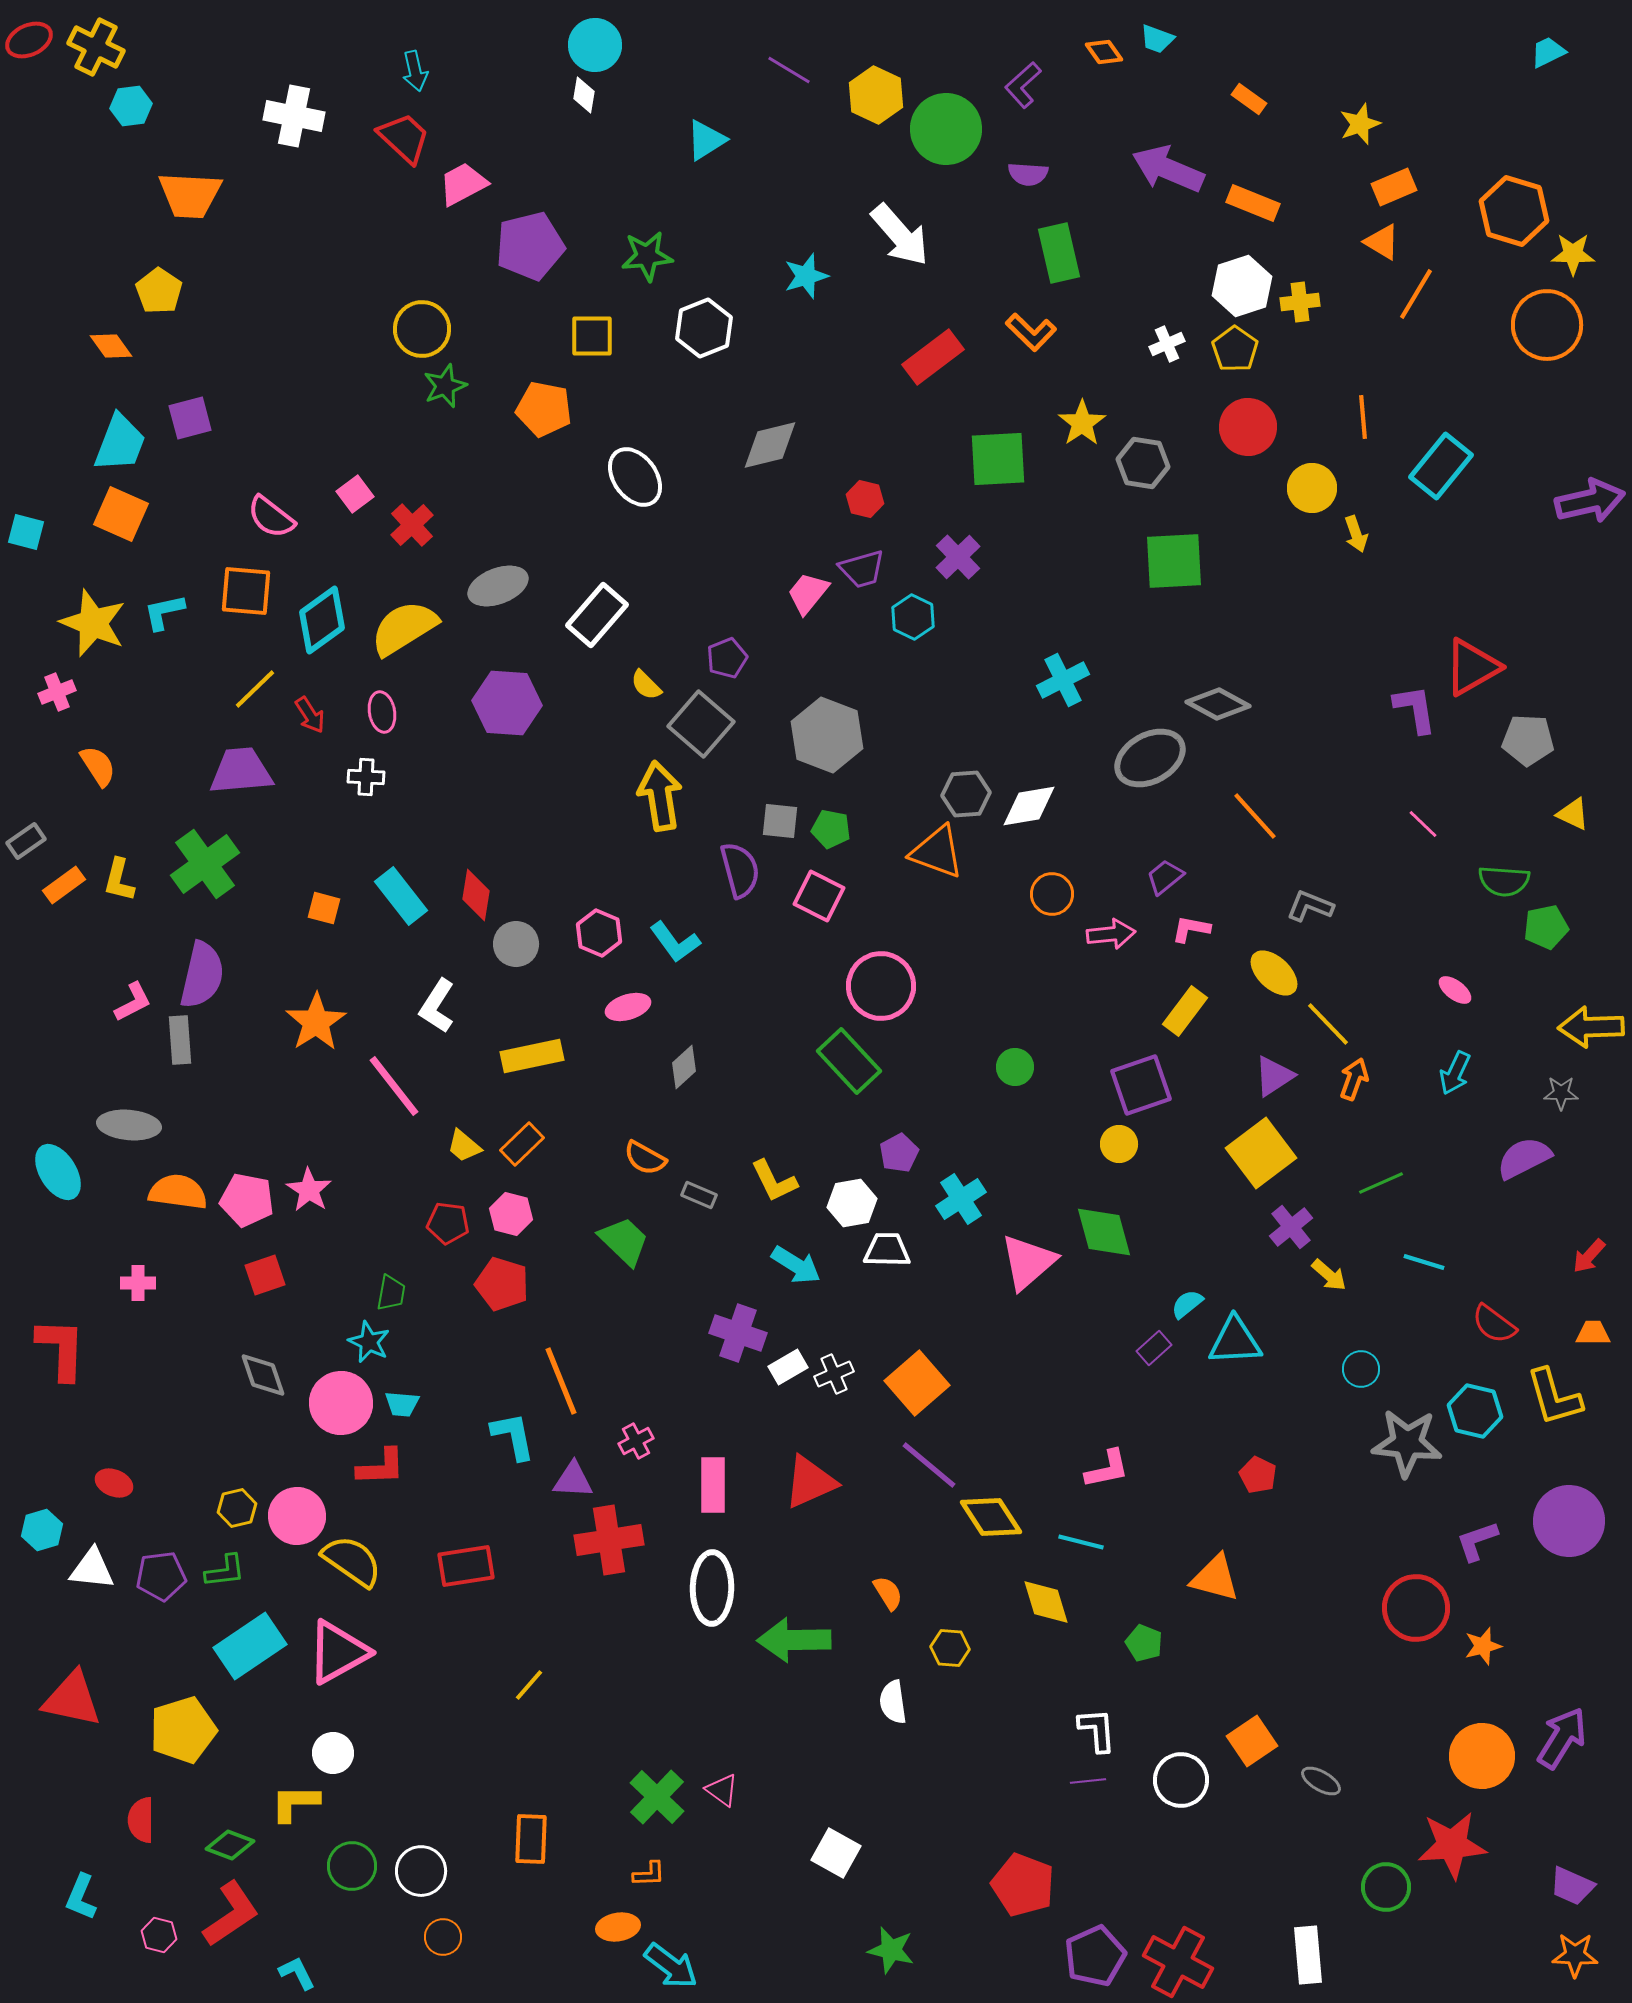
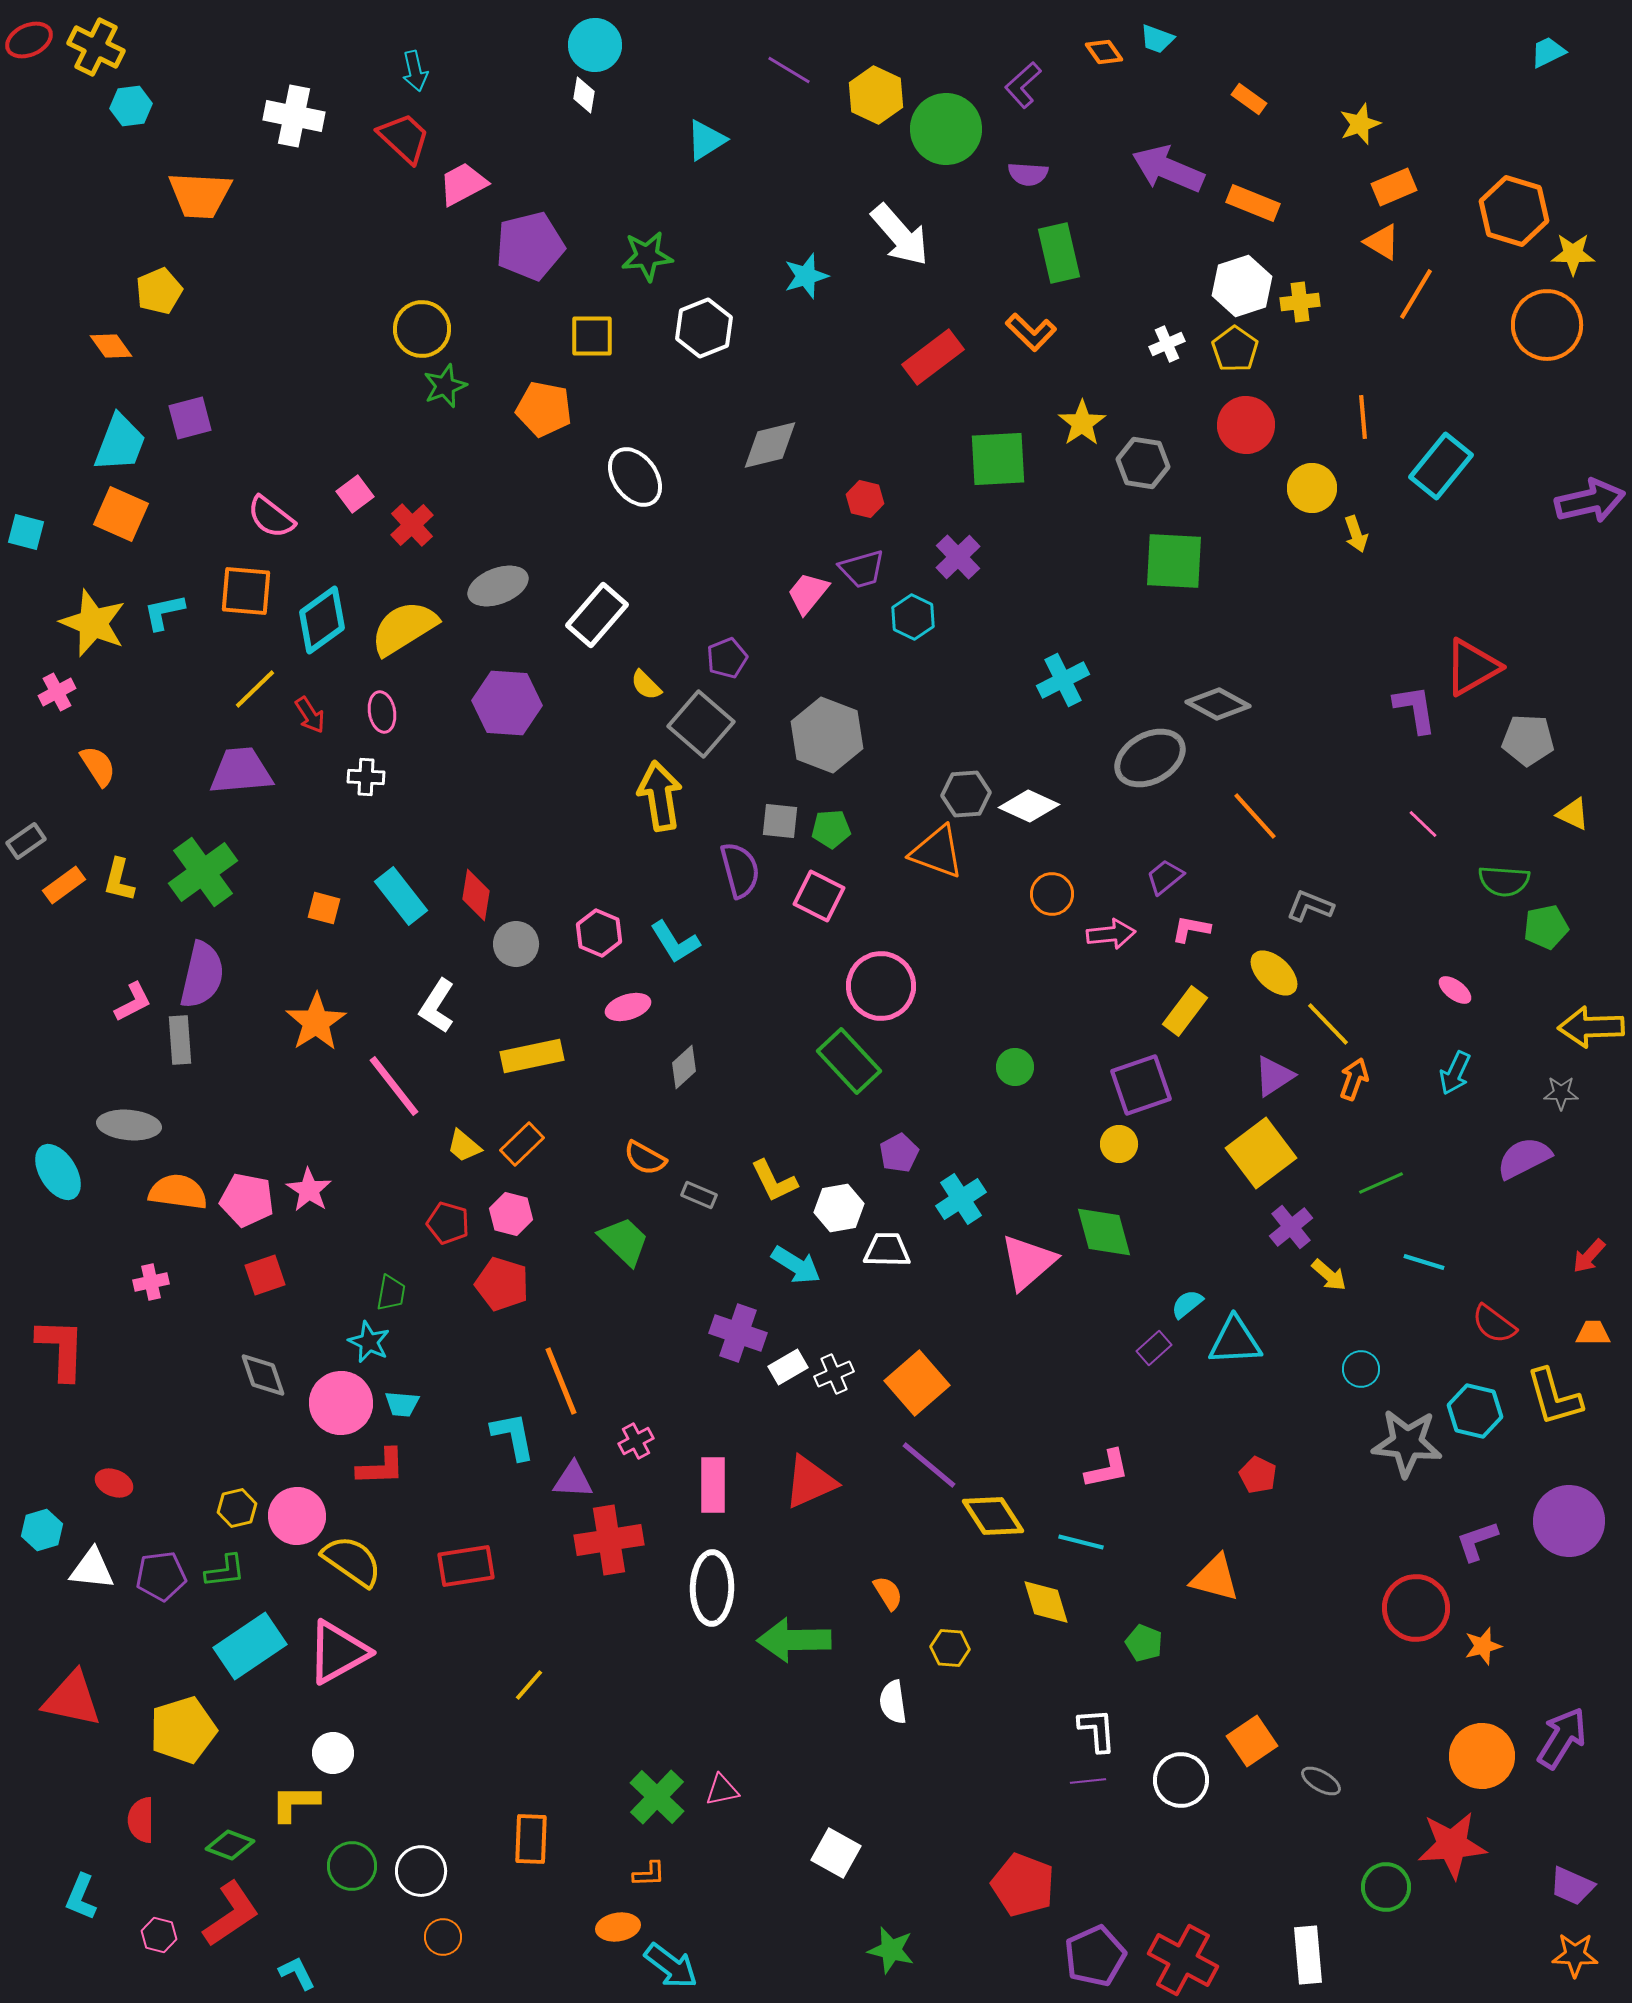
orange trapezoid at (190, 195): moved 10 px right
yellow pentagon at (159, 291): rotated 15 degrees clockwise
red circle at (1248, 427): moved 2 px left, 2 px up
green square at (1174, 561): rotated 6 degrees clockwise
pink cross at (57, 692): rotated 6 degrees counterclockwise
white diamond at (1029, 806): rotated 34 degrees clockwise
green pentagon at (831, 829): rotated 15 degrees counterclockwise
green cross at (205, 864): moved 2 px left, 8 px down
cyan L-shape at (675, 942): rotated 4 degrees clockwise
white hexagon at (852, 1203): moved 13 px left, 5 px down
red pentagon at (448, 1223): rotated 9 degrees clockwise
pink cross at (138, 1283): moved 13 px right, 1 px up; rotated 12 degrees counterclockwise
yellow diamond at (991, 1517): moved 2 px right, 1 px up
pink triangle at (722, 1790): rotated 48 degrees counterclockwise
red cross at (1178, 1962): moved 5 px right, 2 px up
